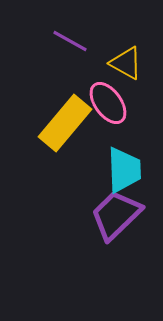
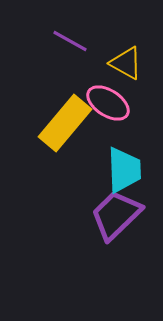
pink ellipse: rotated 21 degrees counterclockwise
